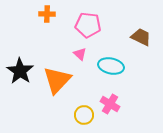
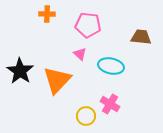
brown trapezoid: rotated 20 degrees counterclockwise
yellow circle: moved 2 px right, 1 px down
